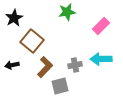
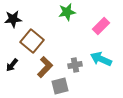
black star: moved 1 px left, 1 px down; rotated 24 degrees clockwise
cyan arrow: rotated 25 degrees clockwise
black arrow: rotated 40 degrees counterclockwise
